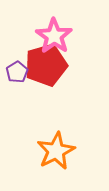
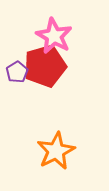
pink star: rotated 6 degrees counterclockwise
red pentagon: moved 1 px left, 1 px down
